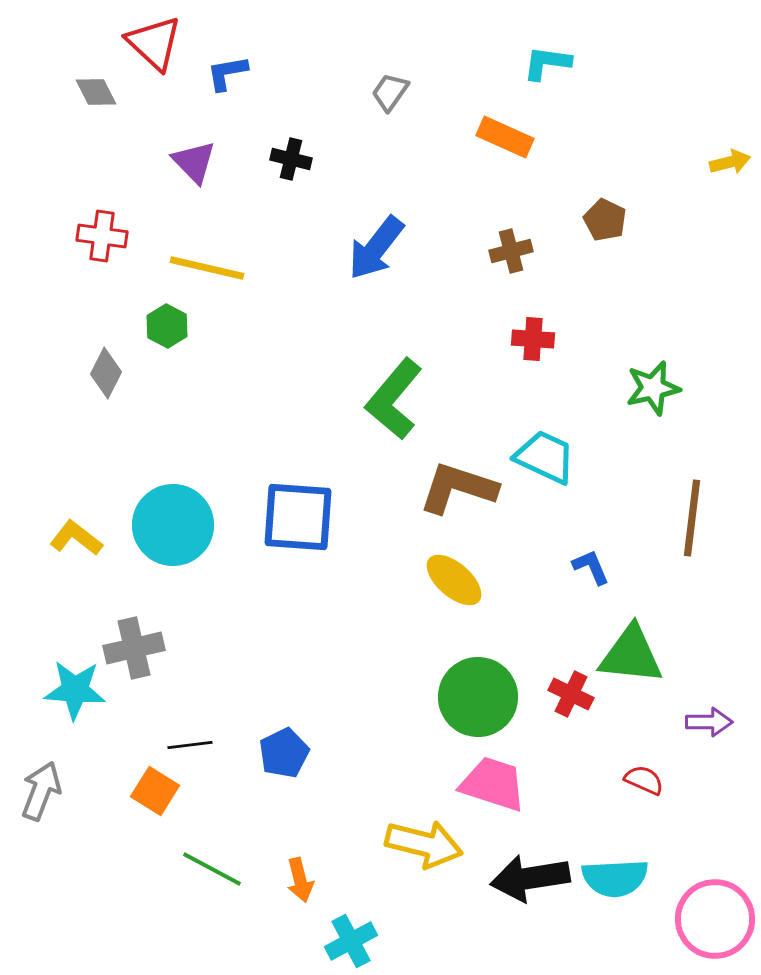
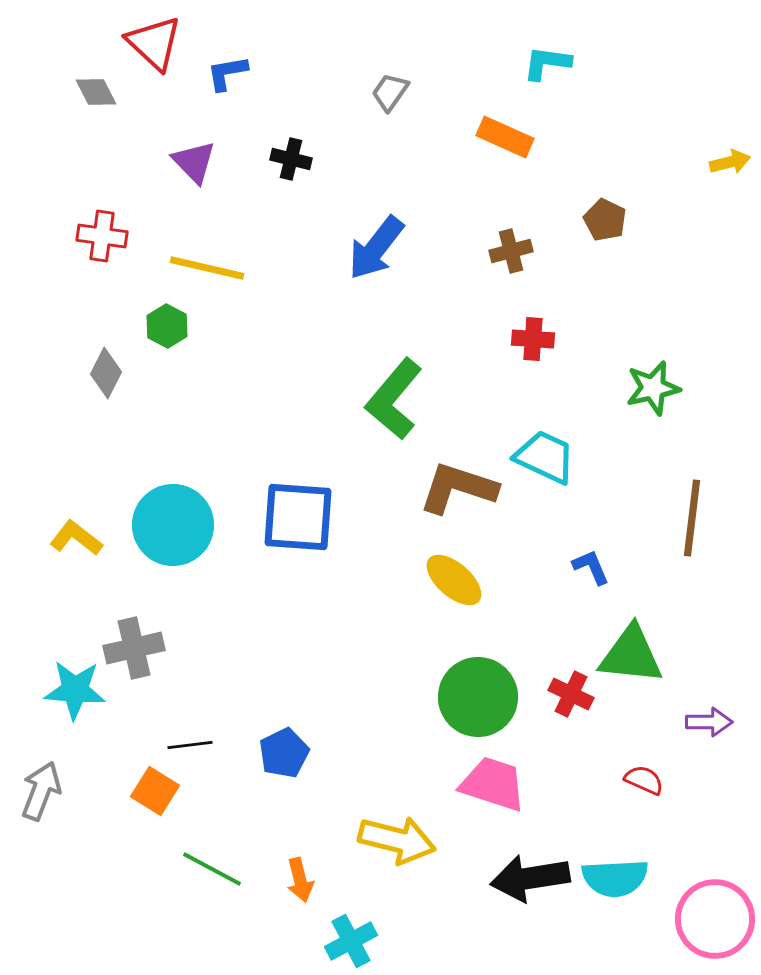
yellow arrow at (424, 844): moved 27 px left, 4 px up
